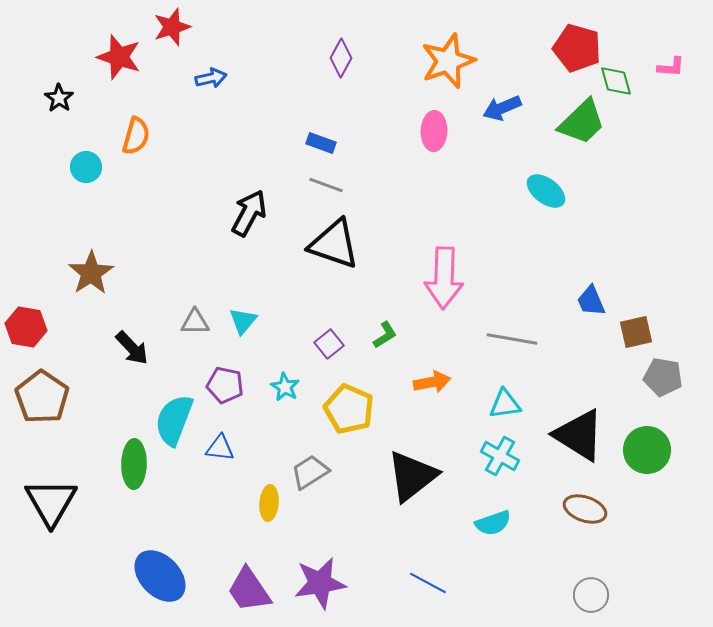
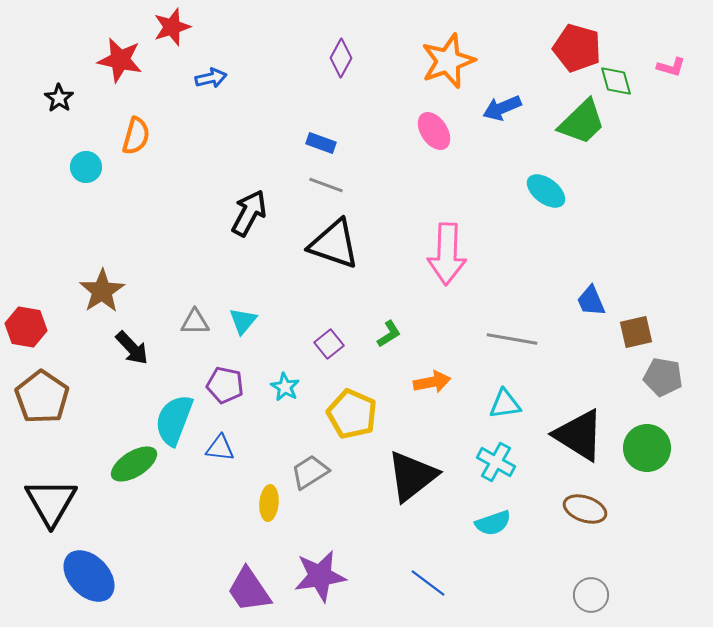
red star at (119, 57): moved 1 px right, 3 px down; rotated 6 degrees counterclockwise
pink L-shape at (671, 67): rotated 12 degrees clockwise
pink ellipse at (434, 131): rotated 36 degrees counterclockwise
brown star at (91, 273): moved 11 px right, 18 px down
pink arrow at (444, 278): moved 3 px right, 24 px up
green L-shape at (385, 335): moved 4 px right, 1 px up
yellow pentagon at (349, 409): moved 3 px right, 5 px down
green circle at (647, 450): moved 2 px up
cyan cross at (500, 456): moved 4 px left, 6 px down
green ellipse at (134, 464): rotated 57 degrees clockwise
blue ellipse at (160, 576): moved 71 px left
purple star at (320, 583): moved 7 px up
blue line at (428, 583): rotated 9 degrees clockwise
